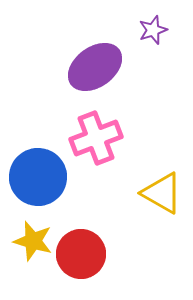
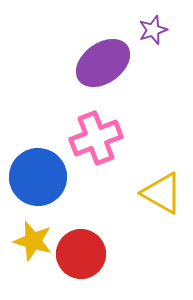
purple ellipse: moved 8 px right, 4 px up
